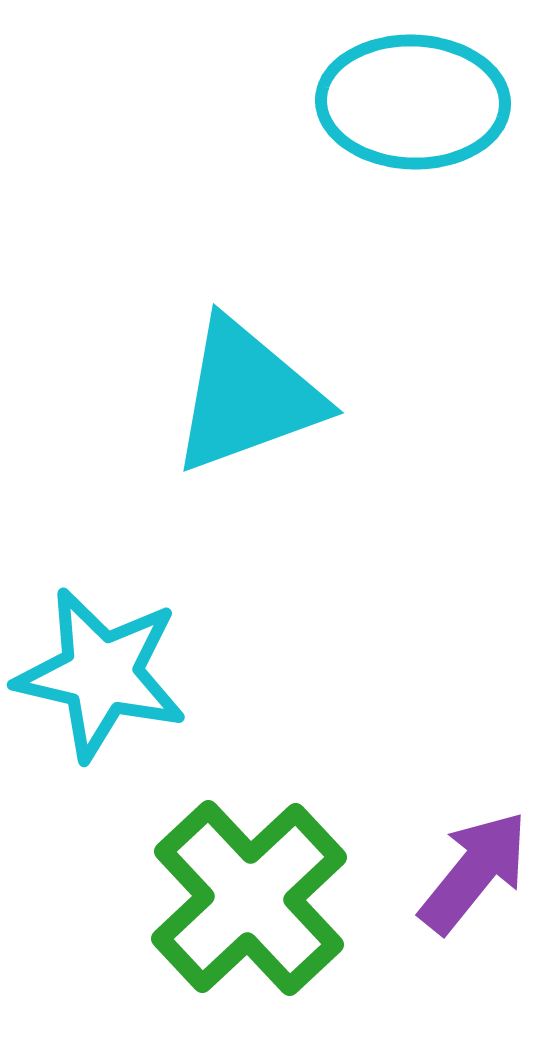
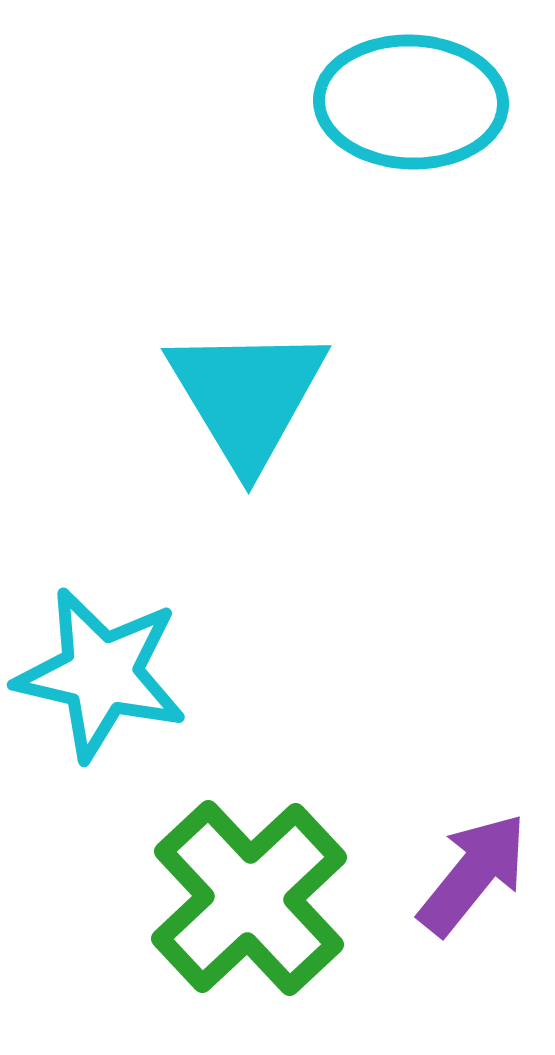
cyan ellipse: moved 2 px left
cyan triangle: rotated 41 degrees counterclockwise
purple arrow: moved 1 px left, 2 px down
